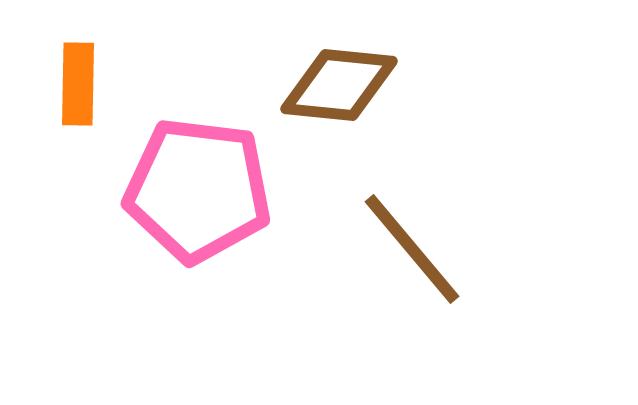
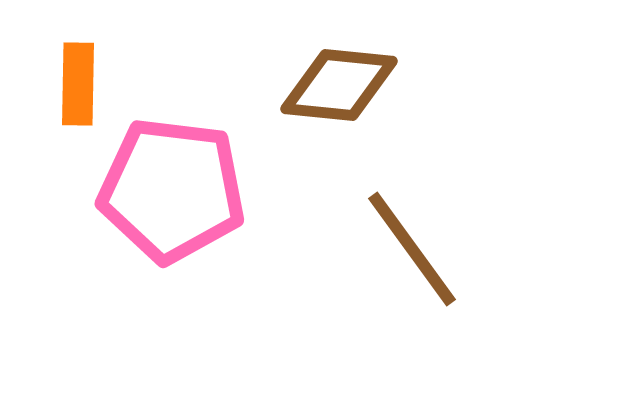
pink pentagon: moved 26 px left
brown line: rotated 4 degrees clockwise
